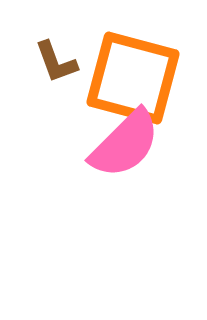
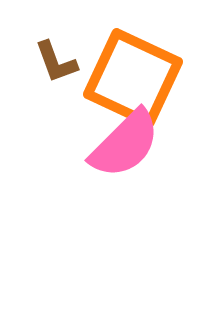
orange square: rotated 10 degrees clockwise
